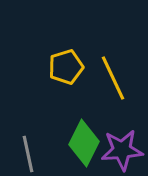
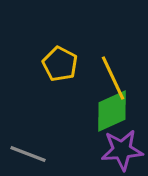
yellow pentagon: moved 6 px left, 3 px up; rotated 28 degrees counterclockwise
green diamond: moved 28 px right, 32 px up; rotated 39 degrees clockwise
gray line: rotated 57 degrees counterclockwise
